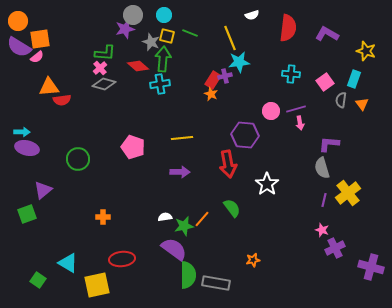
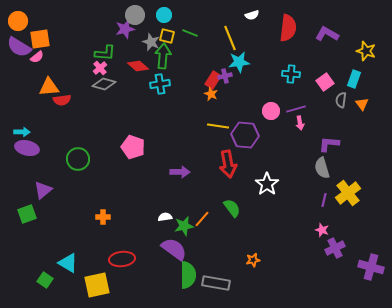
gray circle at (133, 15): moved 2 px right
green arrow at (163, 59): moved 3 px up
yellow line at (182, 138): moved 36 px right, 12 px up; rotated 15 degrees clockwise
green square at (38, 280): moved 7 px right
